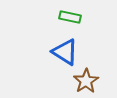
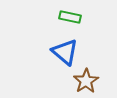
blue triangle: rotated 8 degrees clockwise
